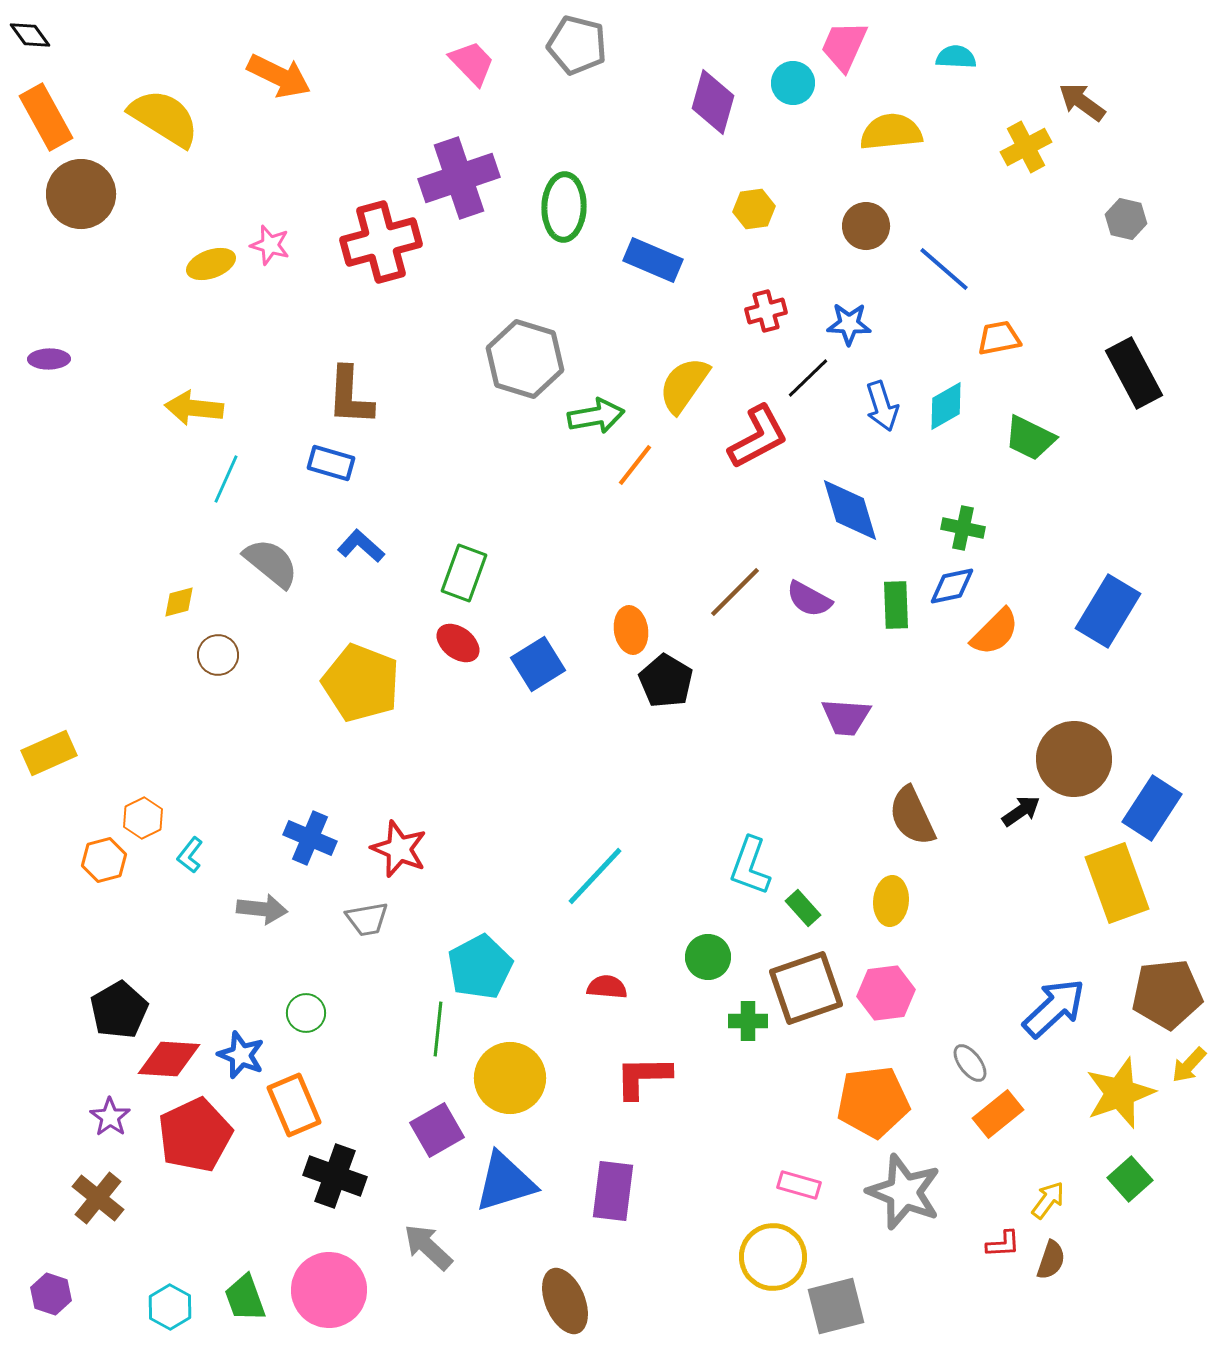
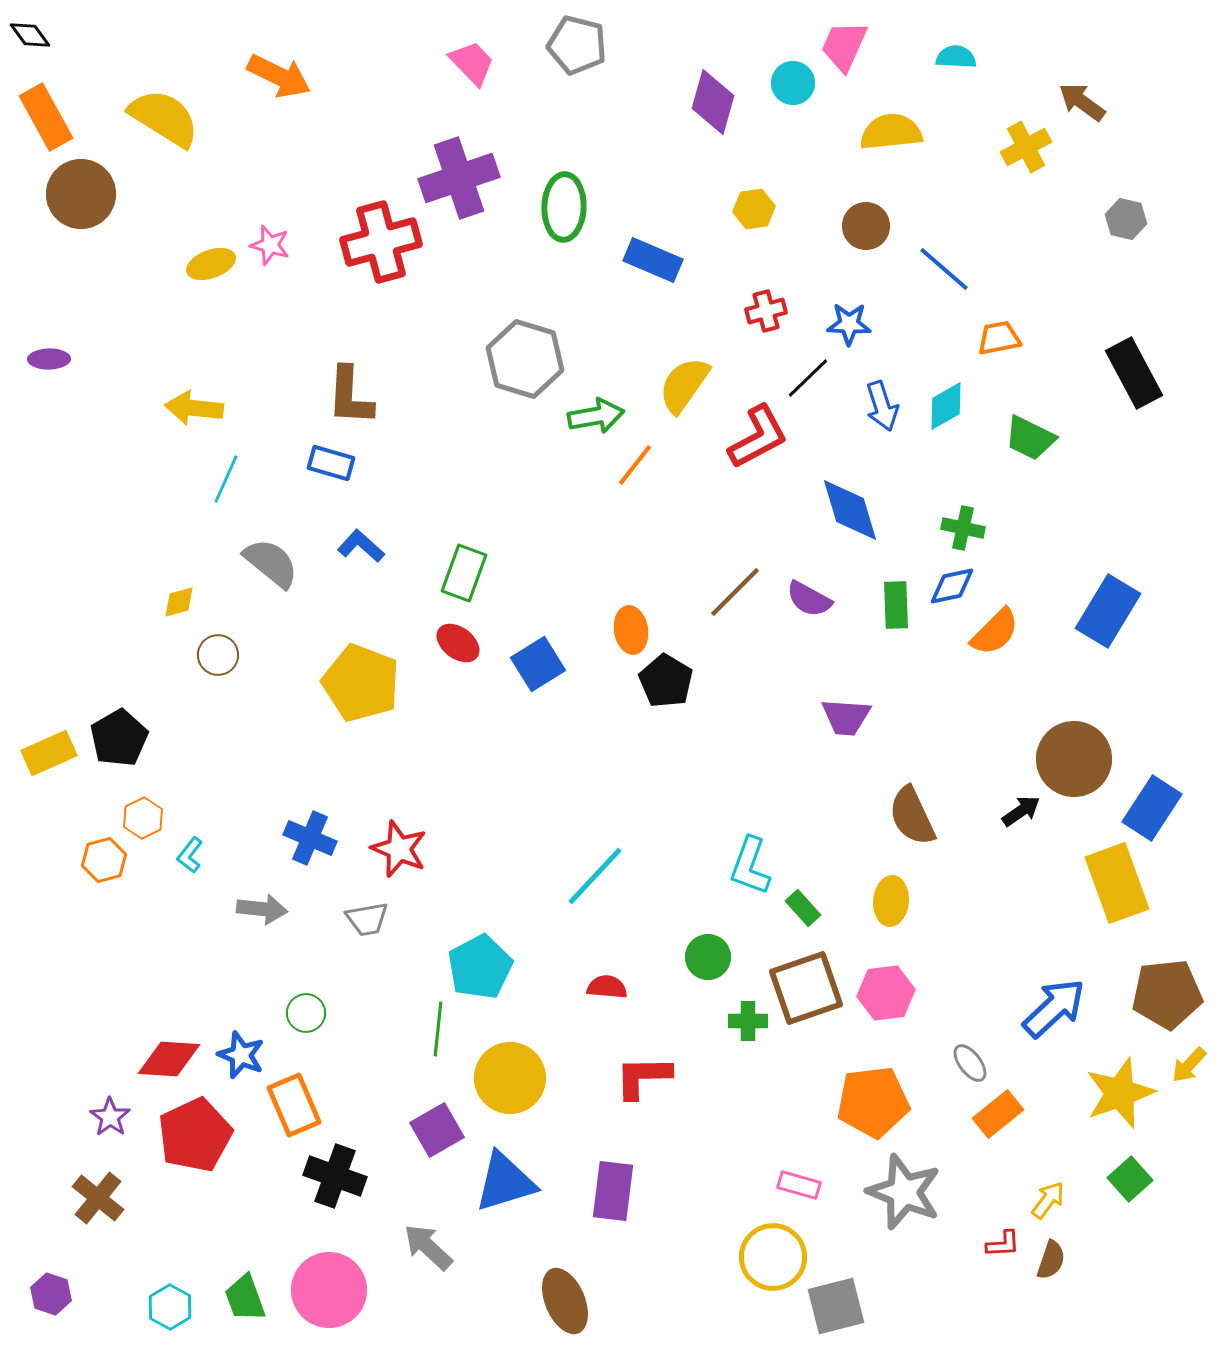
black pentagon at (119, 1010): moved 272 px up
